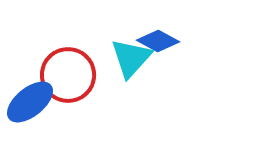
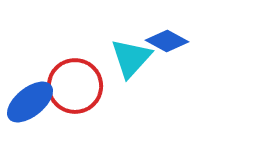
blue diamond: moved 9 px right
red circle: moved 7 px right, 11 px down
